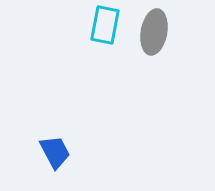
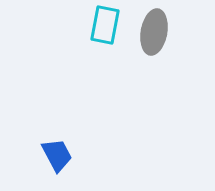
blue trapezoid: moved 2 px right, 3 px down
